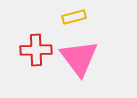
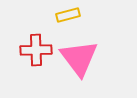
yellow rectangle: moved 6 px left, 2 px up
